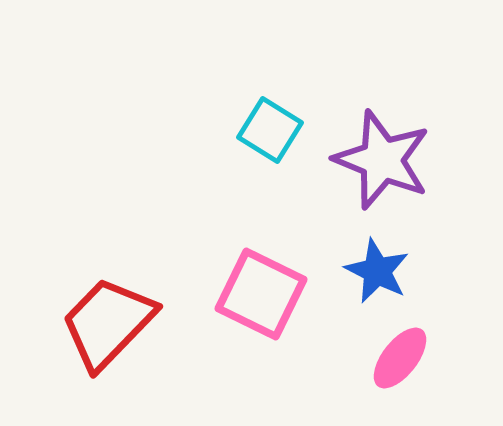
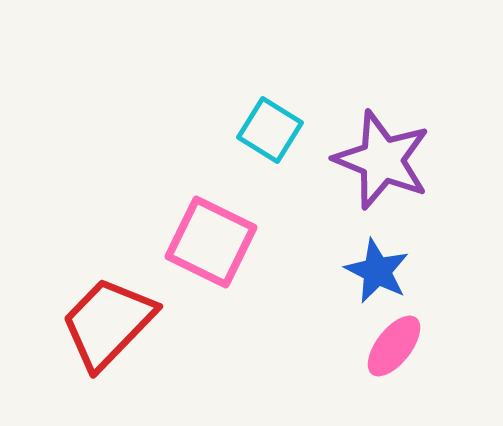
pink square: moved 50 px left, 52 px up
pink ellipse: moved 6 px left, 12 px up
